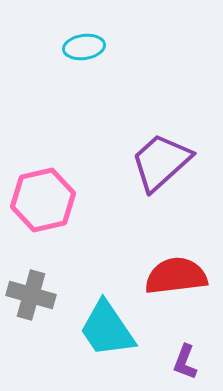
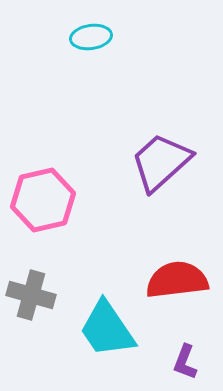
cyan ellipse: moved 7 px right, 10 px up
red semicircle: moved 1 px right, 4 px down
